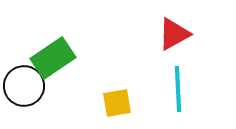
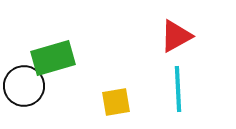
red triangle: moved 2 px right, 2 px down
green rectangle: rotated 18 degrees clockwise
yellow square: moved 1 px left, 1 px up
